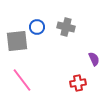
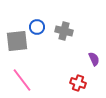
gray cross: moved 2 px left, 4 px down
red cross: rotated 28 degrees clockwise
